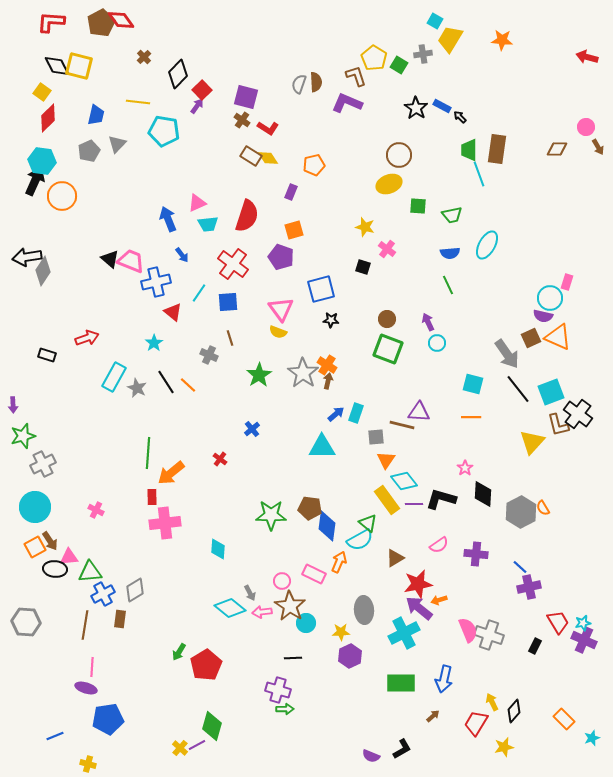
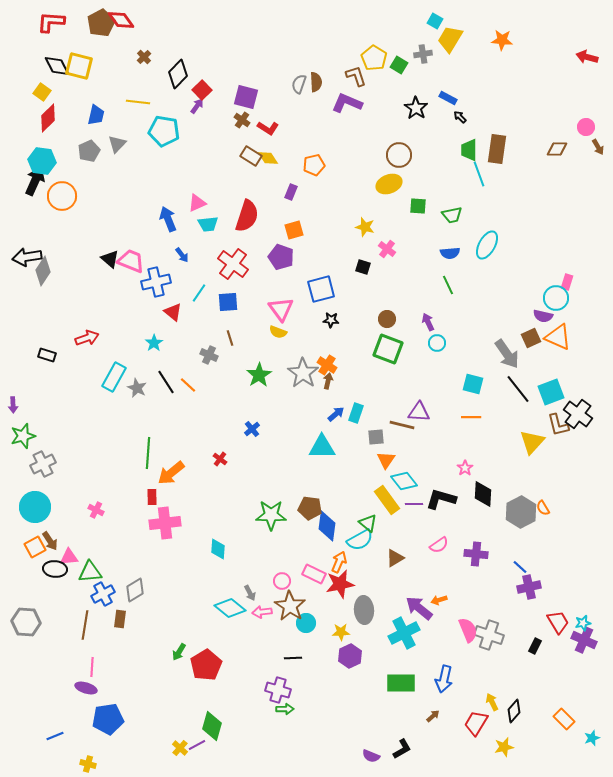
blue rectangle at (442, 106): moved 6 px right, 8 px up
cyan circle at (550, 298): moved 6 px right
red star at (418, 584): moved 78 px left
